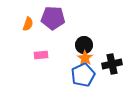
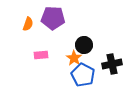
orange star: moved 11 px left
blue pentagon: rotated 20 degrees counterclockwise
